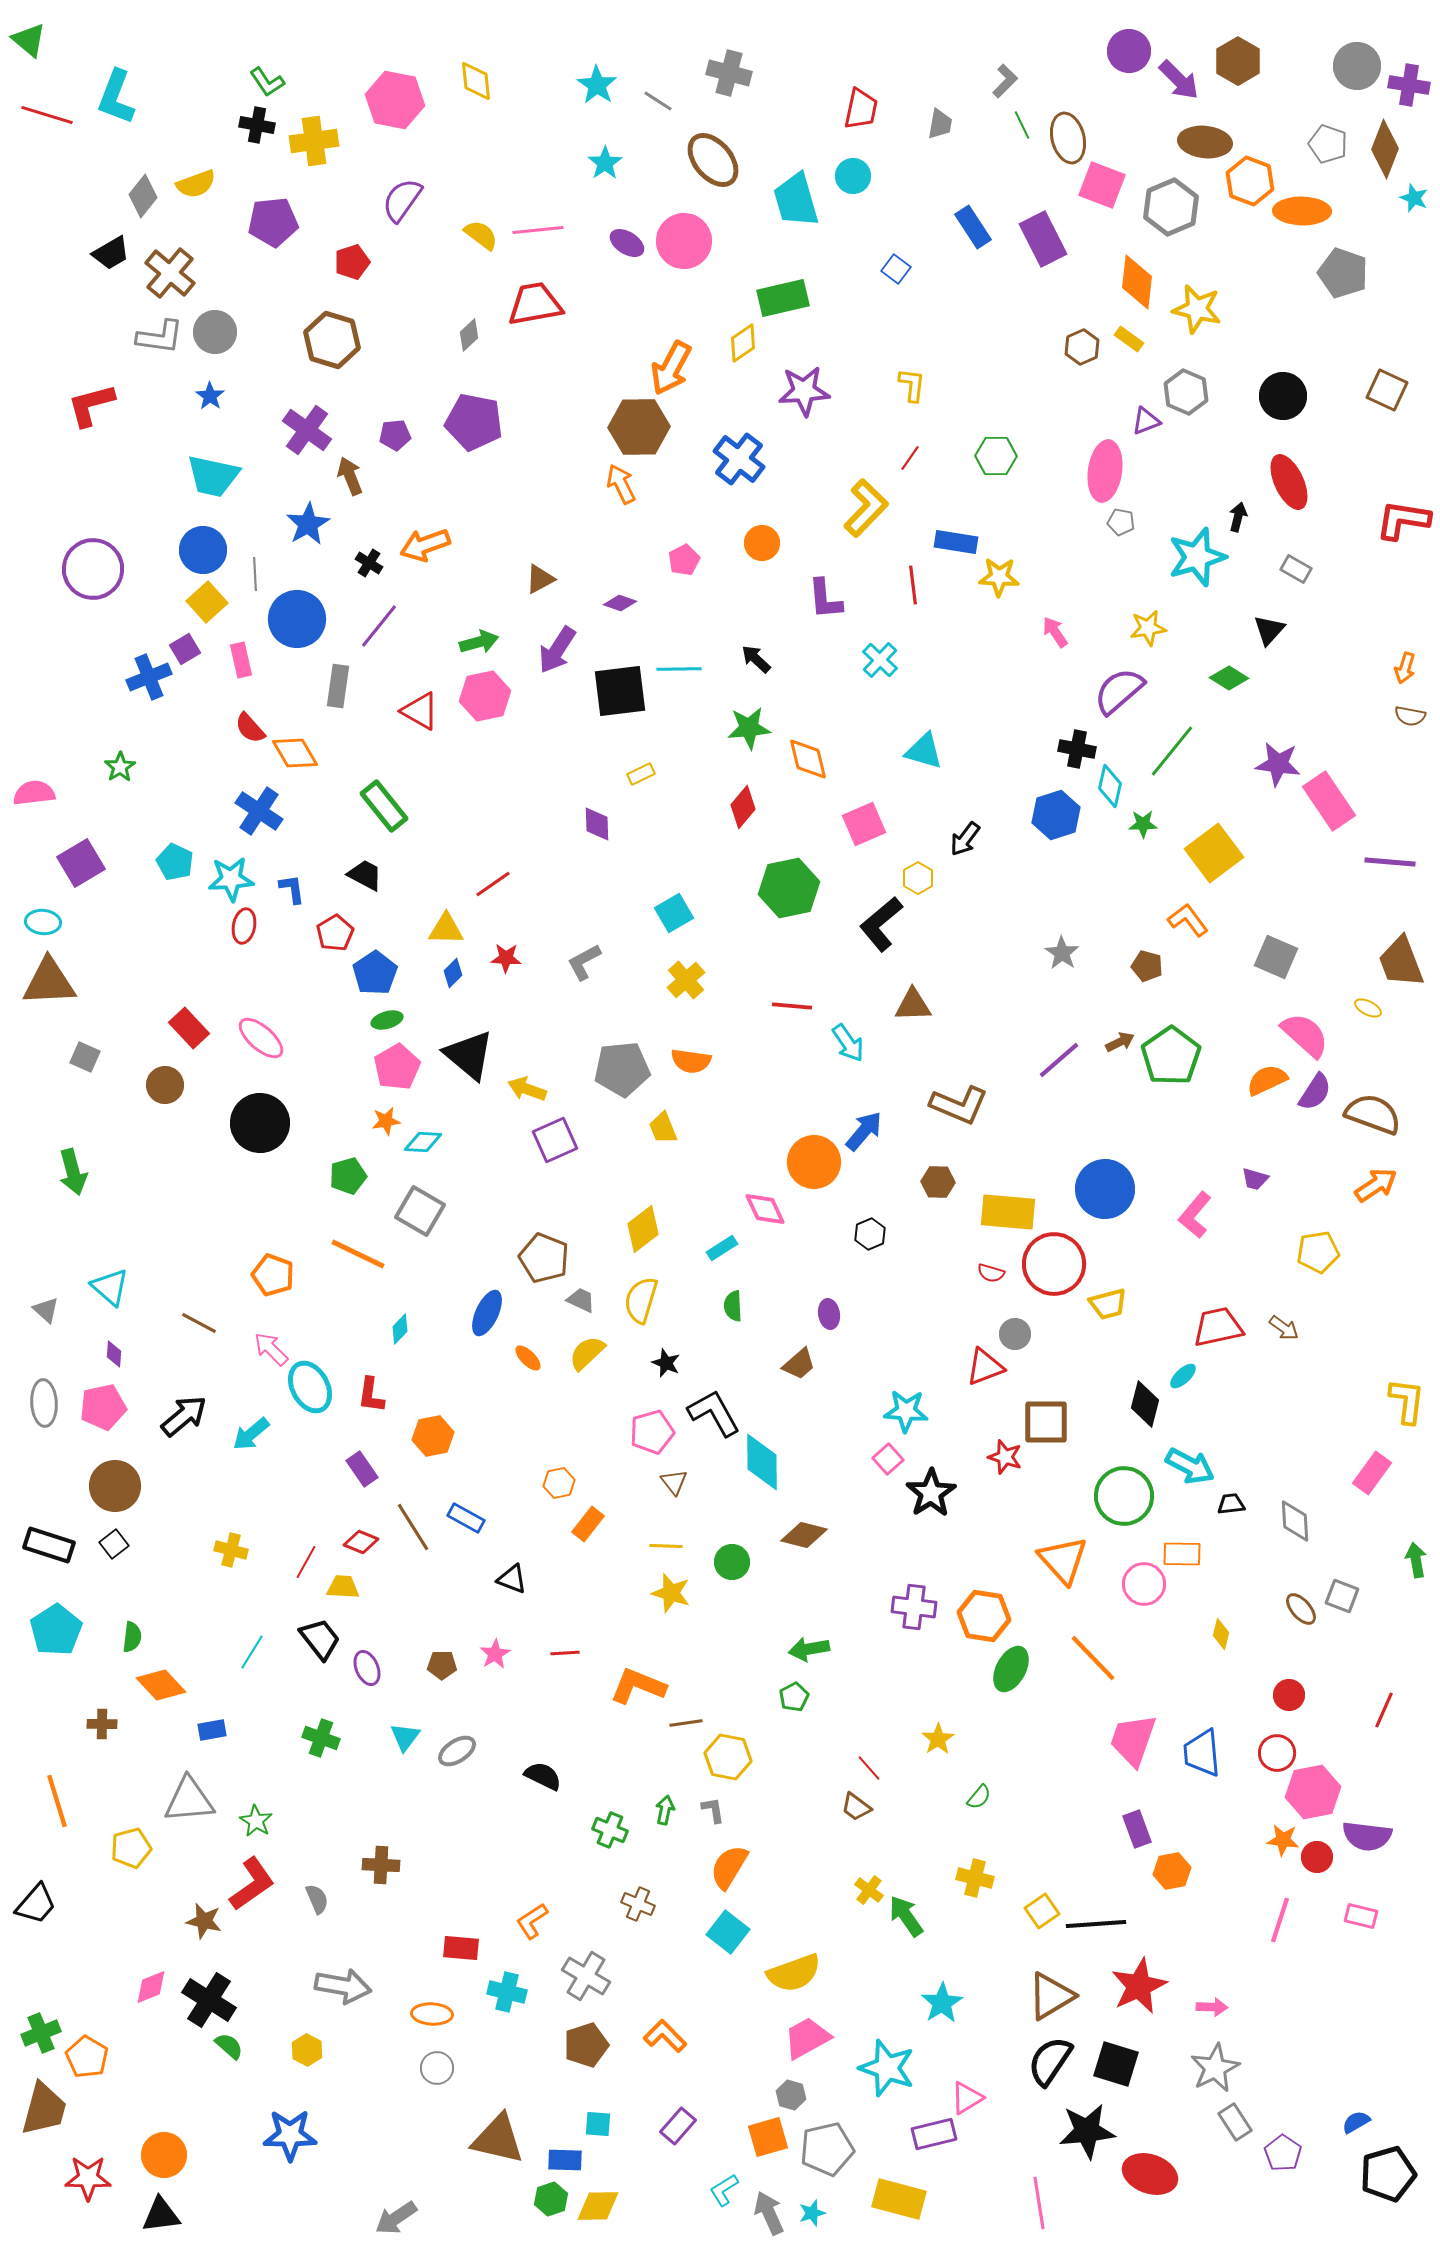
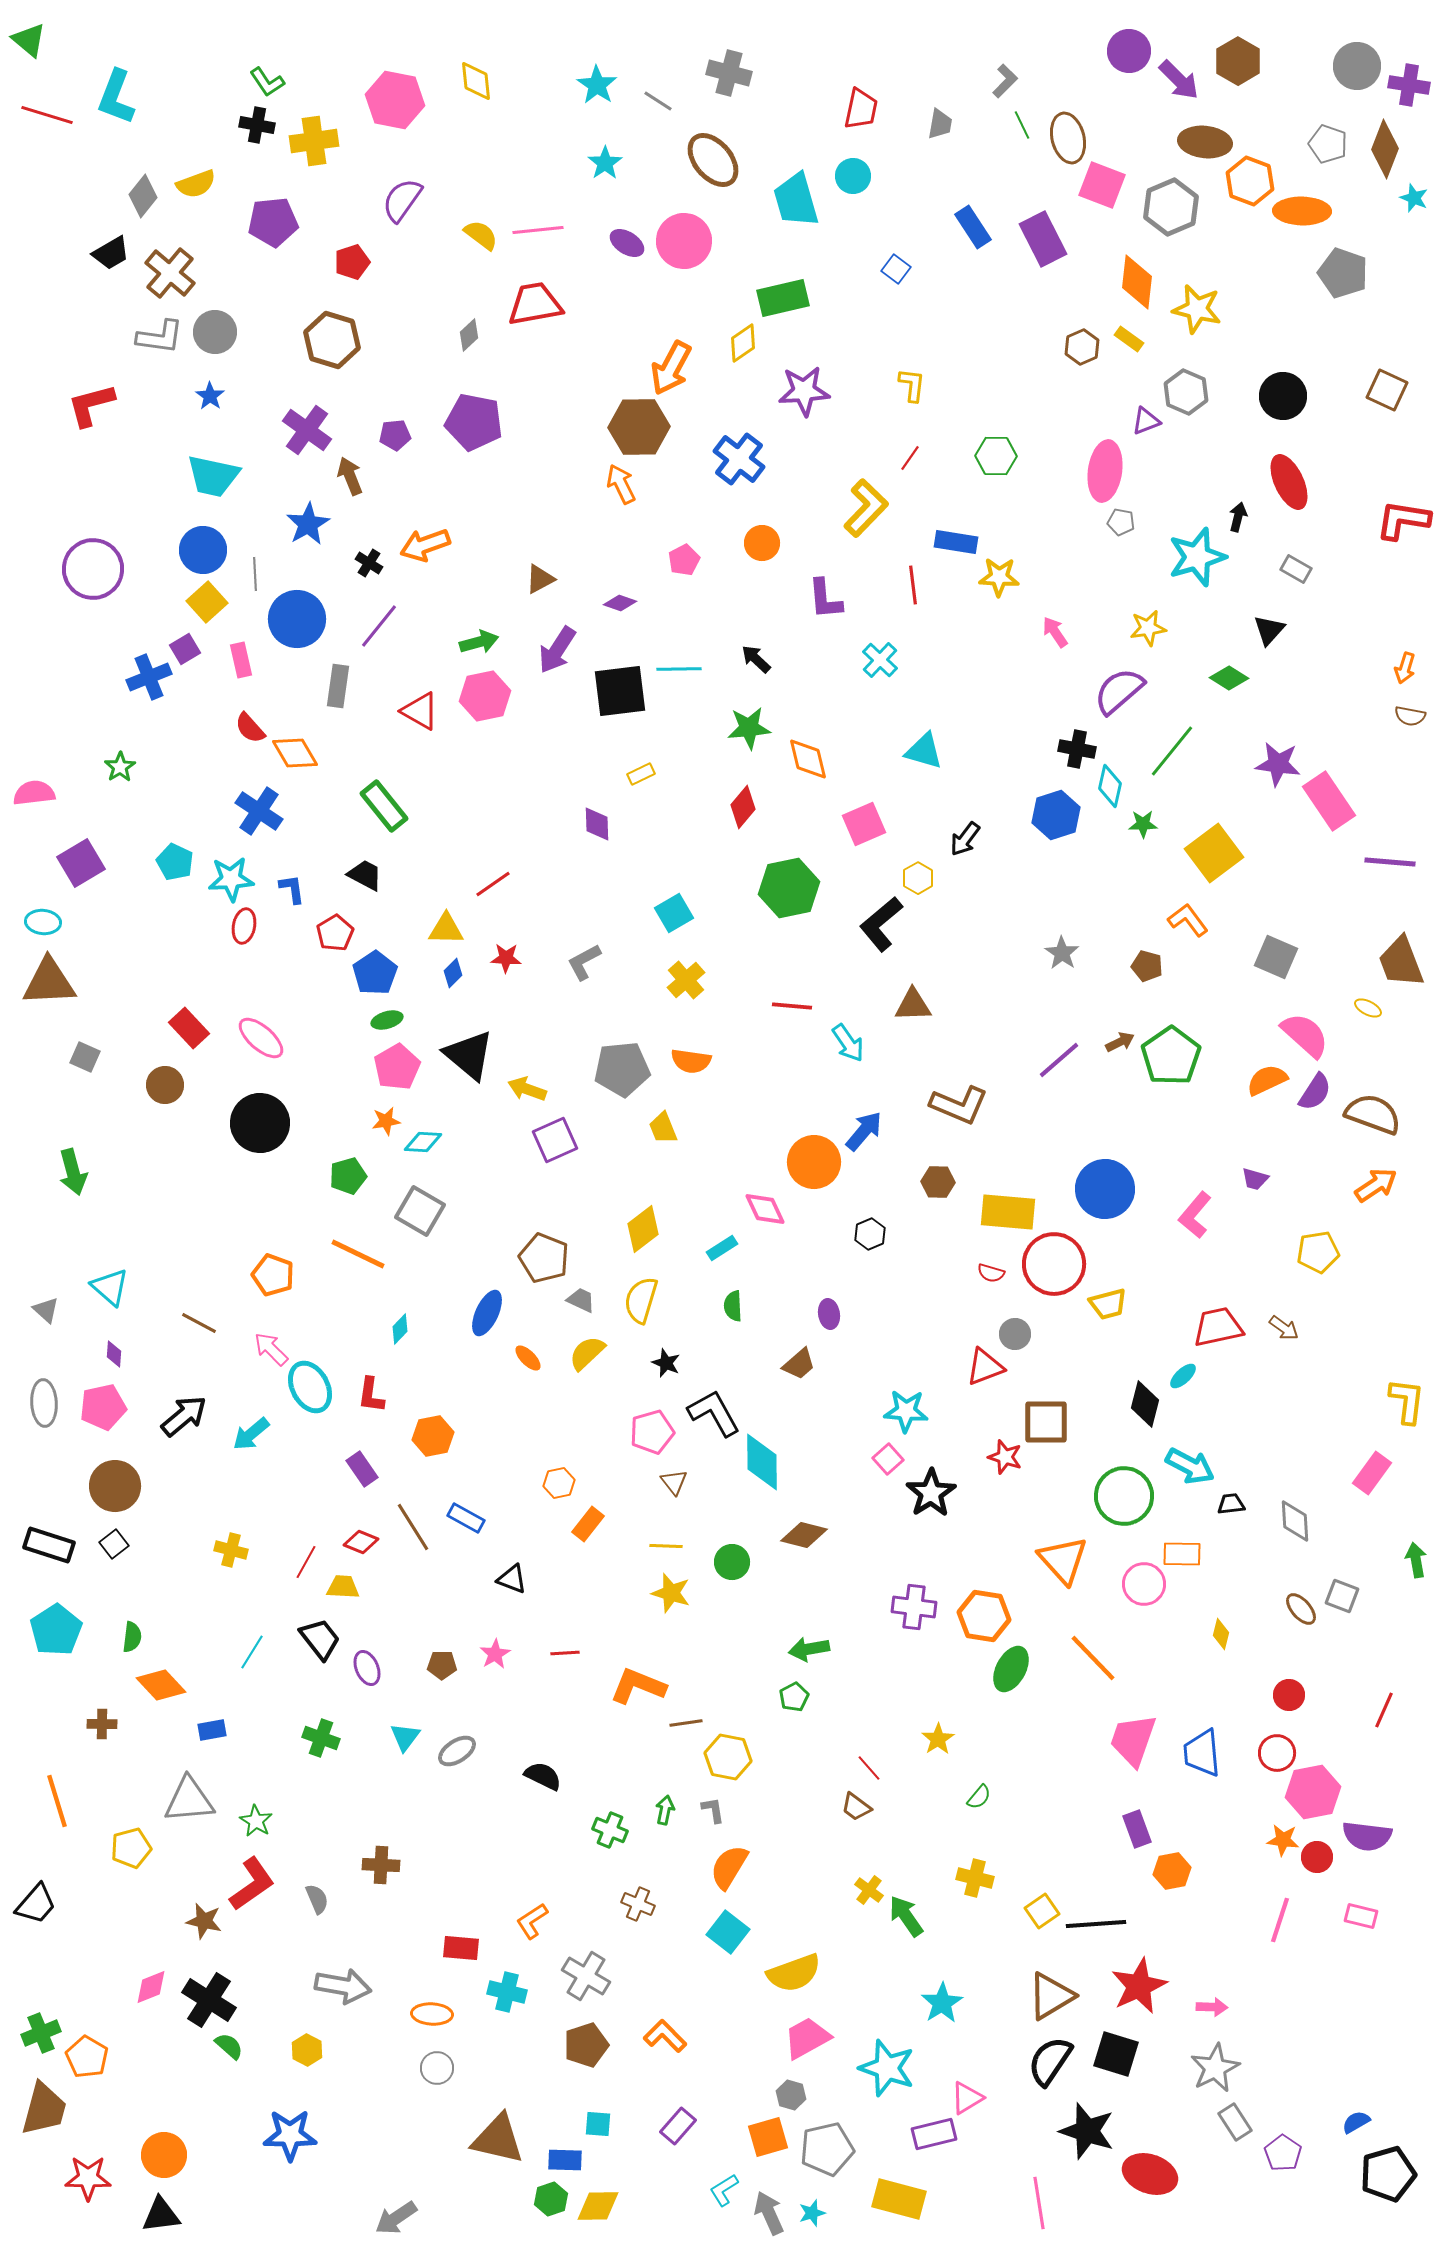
black square at (1116, 2064): moved 10 px up
black star at (1087, 2131): rotated 24 degrees clockwise
